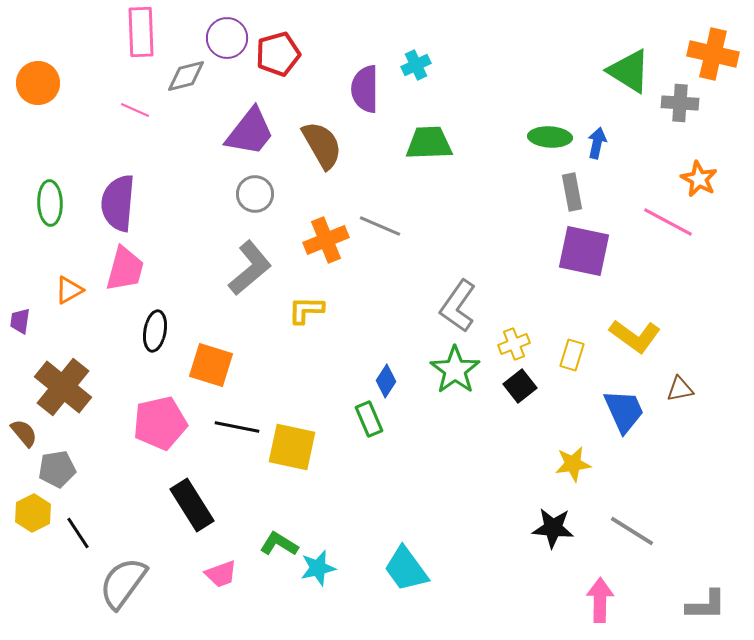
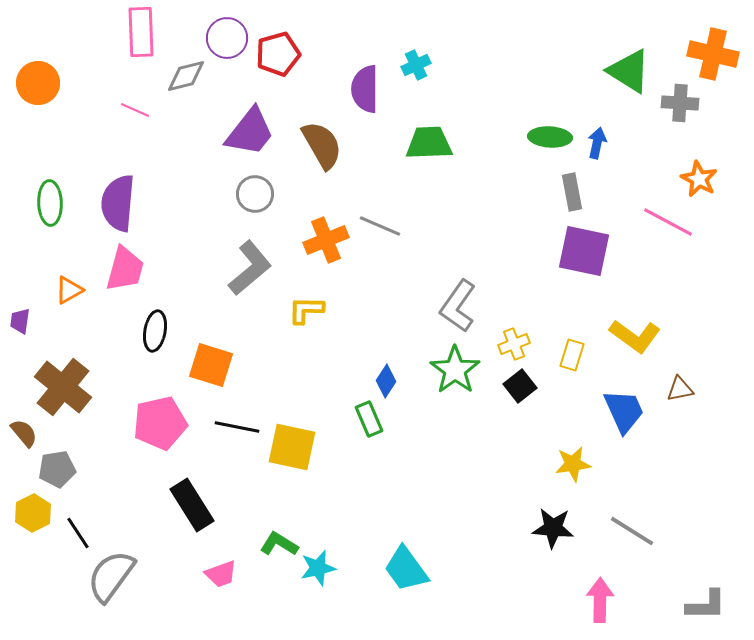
gray semicircle at (123, 583): moved 12 px left, 7 px up
